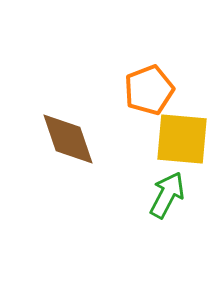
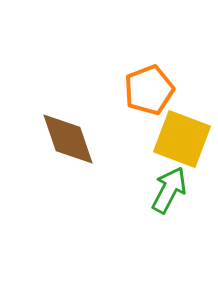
yellow square: rotated 16 degrees clockwise
green arrow: moved 2 px right, 5 px up
